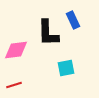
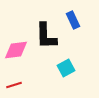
black L-shape: moved 2 px left, 3 px down
cyan square: rotated 18 degrees counterclockwise
